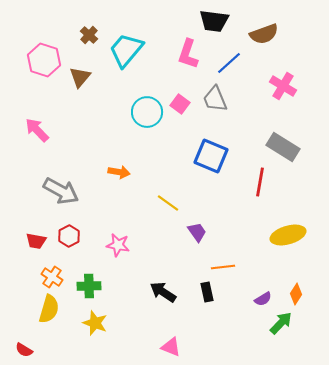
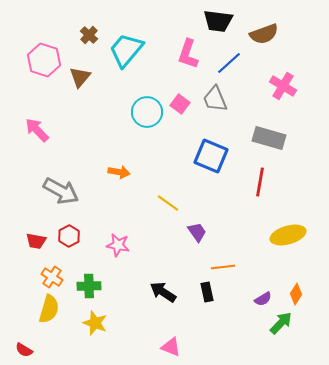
black trapezoid: moved 4 px right
gray rectangle: moved 14 px left, 9 px up; rotated 16 degrees counterclockwise
